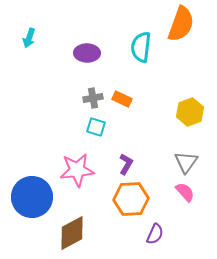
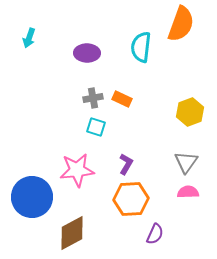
pink semicircle: moved 3 px right; rotated 50 degrees counterclockwise
